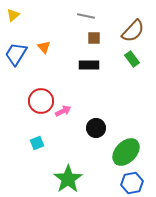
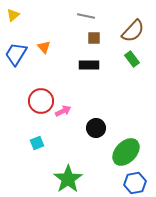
blue hexagon: moved 3 px right
